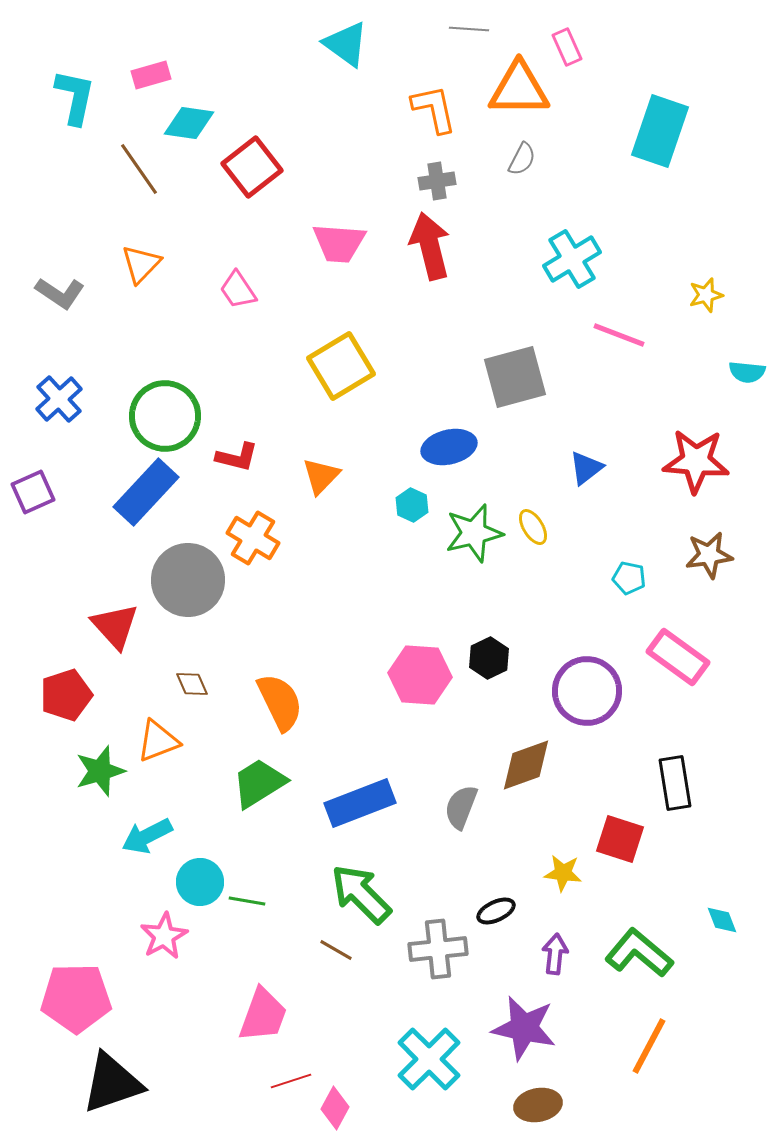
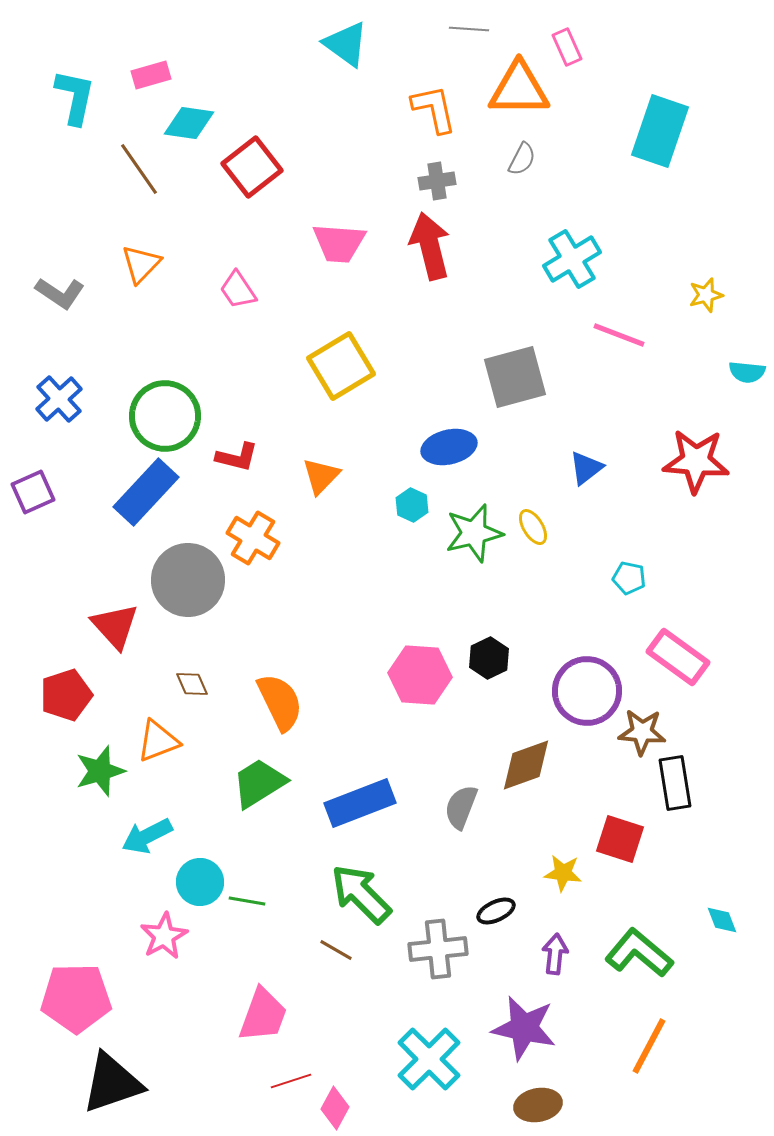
brown star at (709, 555): moved 67 px left, 177 px down; rotated 12 degrees clockwise
